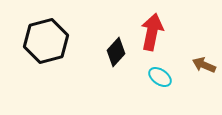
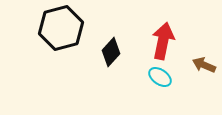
red arrow: moved 11 px right, 9 px down
black hexagon: moved 15 px right, 13 px up
black diamond: moved 5 px left
